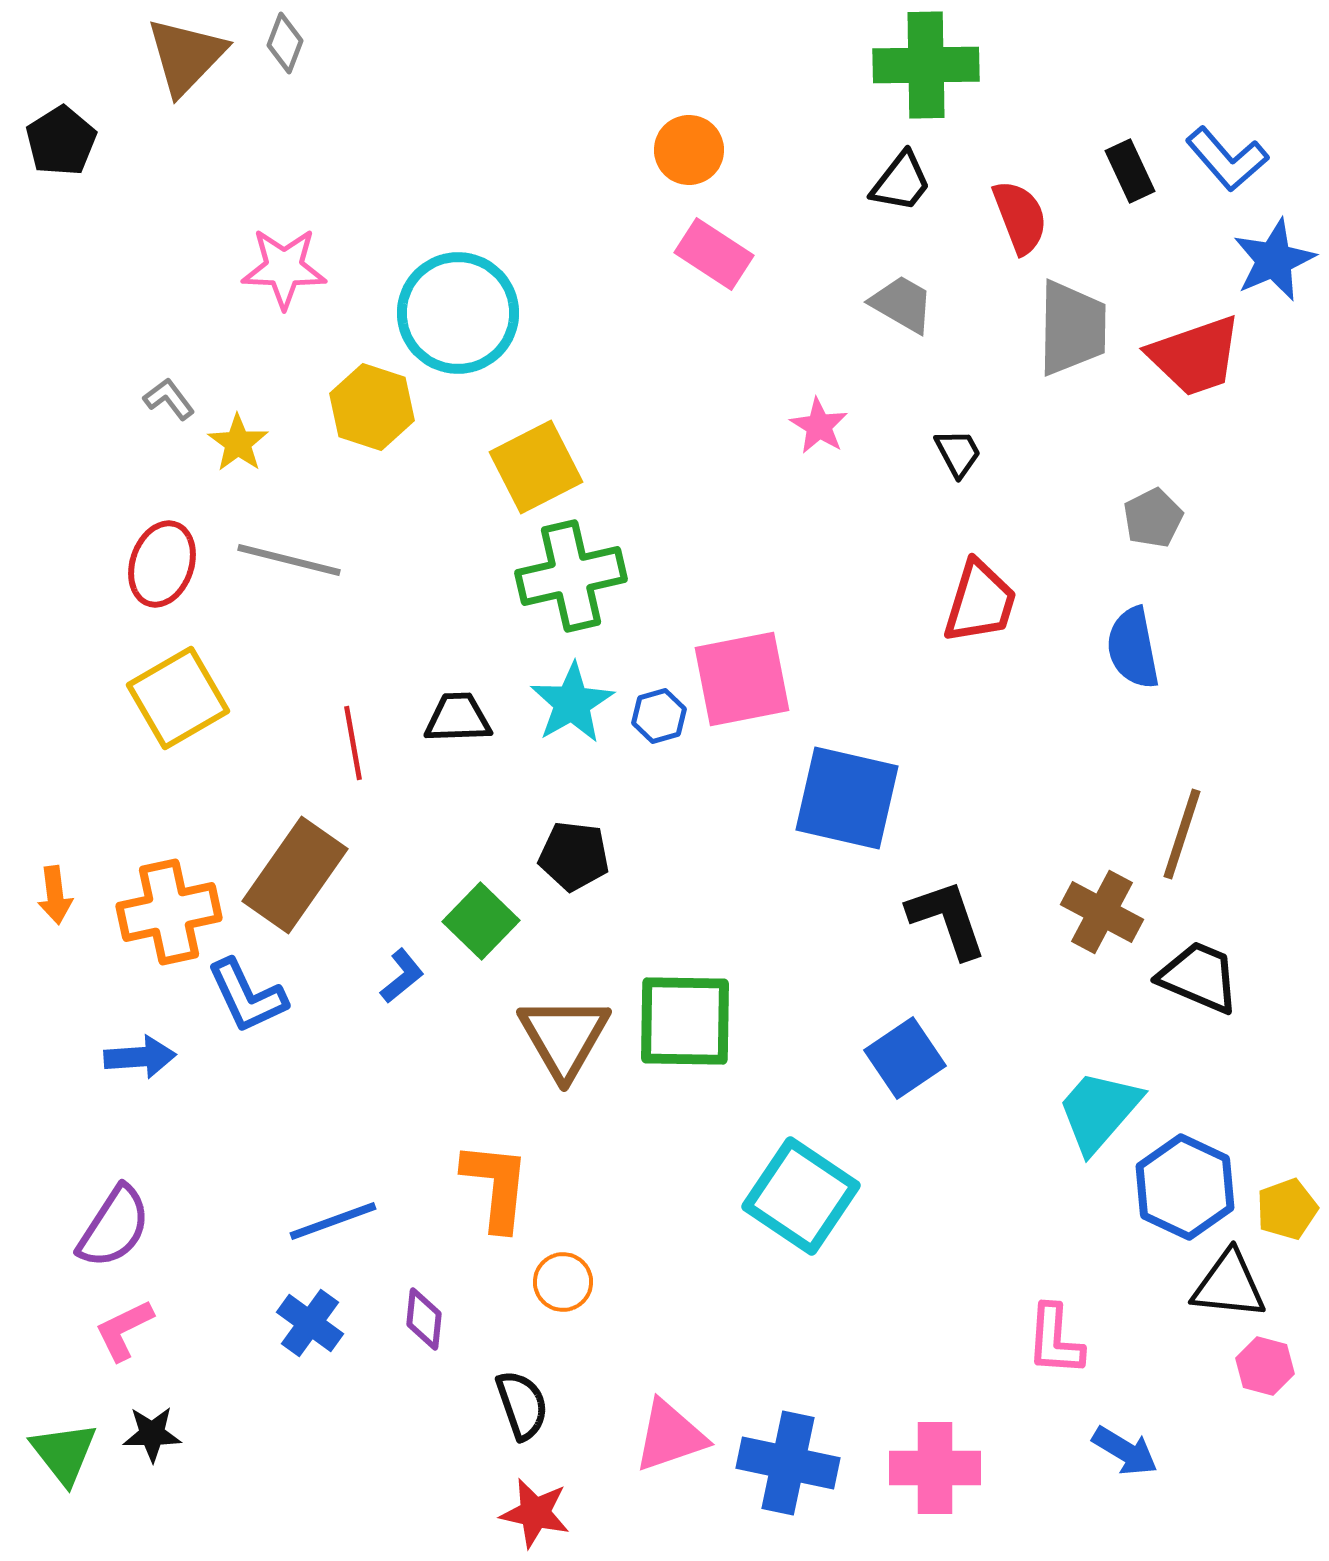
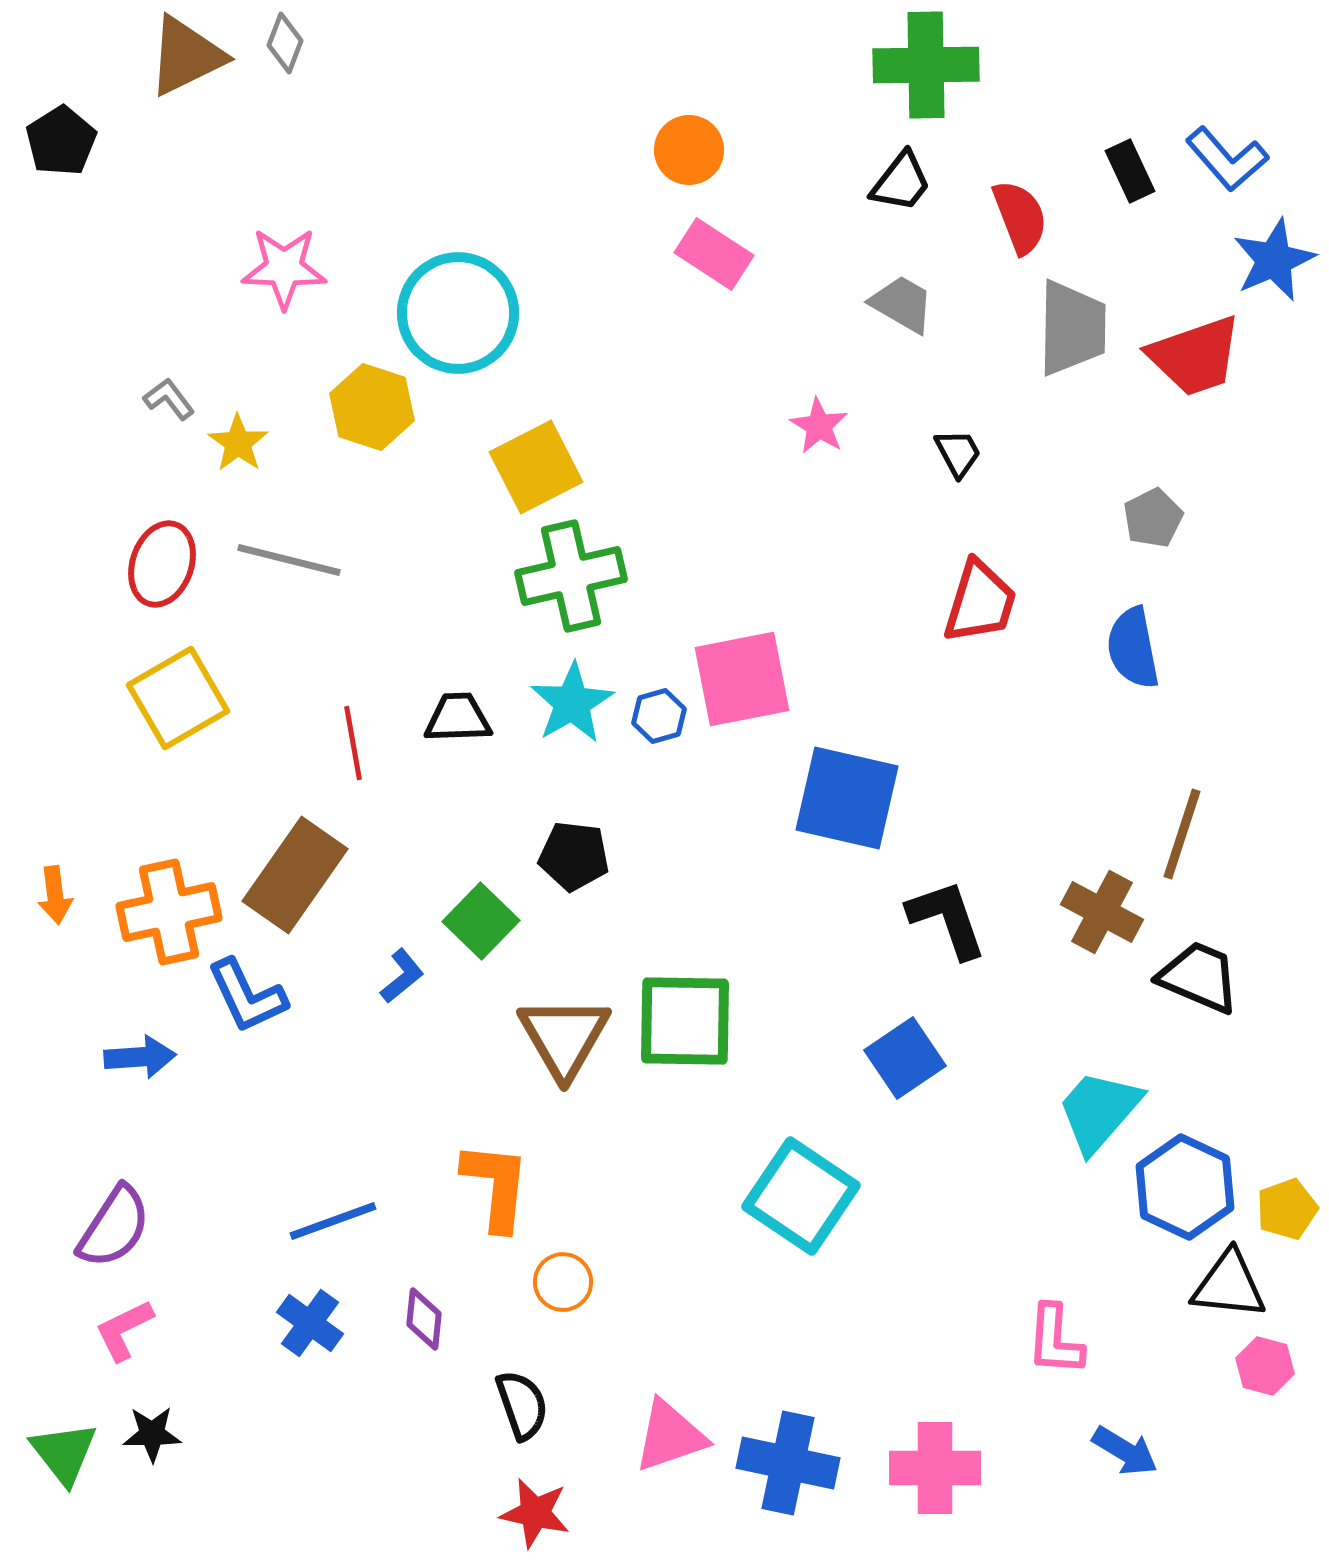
brown triangle at (186, 56): rotated 20 degrees clockwise
